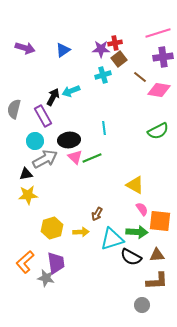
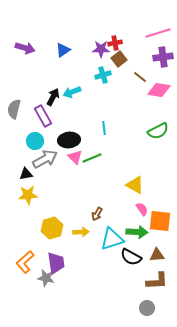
cyan arrow: moved 1 px right, 1 px down
gray circle: moved 5 px right, 3 px down
